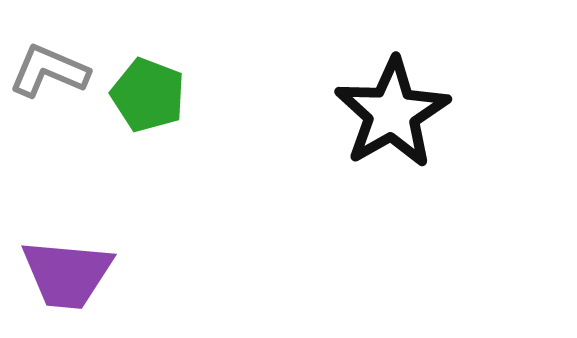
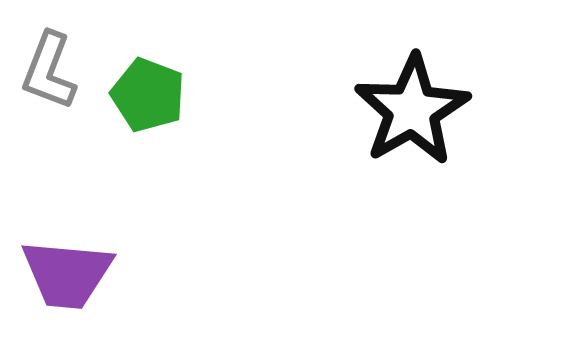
gray L-shape: rotated 92 degrees counterclockwise
black star: moved 20 px right, 3 px up
